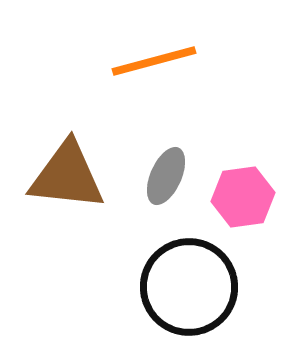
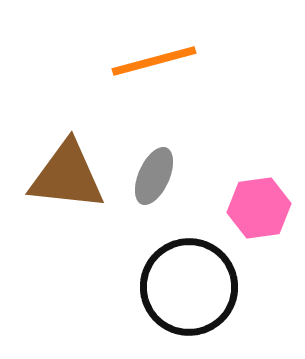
gray ellipse: moved 12 px left
pink hexagon: moved 16 px right, 11 px down
